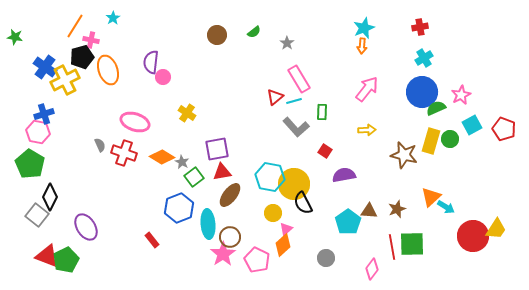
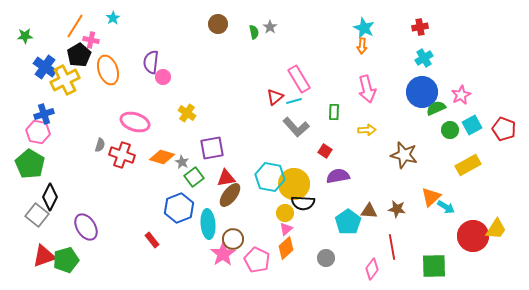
cyan star at (364, 28): rotated 25 degrees counterclockwise
green semicircle at (254, 32): rotated 64 degrees counterclockwise
brown circle at (217, 35): moved 1 px right, 11 px up
green star at (15, 37): moved 10 px right, 1 px up; rotated 14 degrees counterclockwise
gray star at (287, 43): moved 17 px left, 16 px up
black pentagon at (82, 57): moved 3 px left, 2 px up; rotated 15 degrees counterclockwise
pink arrow at (367, 89): rotated 128 degrees clockwise
green rectangle at (322, 112): moved 12 px right
green circle at (450, 139): moved 9 px up
yellow rectangle at (431, 141): moved 37 px right, 24 px down; rotated 45 degrees clockwise
gray semicircle at (100, 145): rotated 40 degrees clockwise
purple square at (217, 149): moved 5 px left, 1 px up
red cross at (124, 153): moved 2 px left, 2 px down
orange diamond at (162, 157): rotated 15 degrees counterclockwise
red triangle at (222, 172): moved 4 px right, 6 px down
purple semicircle at (344, 175): moved 6 px left, 1 px down
black semicircle at (303, 203): rotated 60 degrees counterclockwise
brown star at (397, 209): rotated 30 degrees clockwise
yellow circle at (273, 213): moved 12 px right
brown circle at (230, 237): moved 3 px right, 2 px down
green square at (412, 244): moved 22 px right, 22 px down
orange diamond at (283, 245): moved 3 px right, 3 px down
red triangle at (47, 256): moved 3 px left; rotated 40 degrees counterclockwise
green pentagon at (66, 260): rotated 10 degrees clockwise
